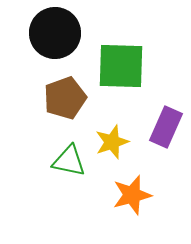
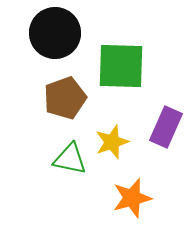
green triangle: moved 1 px right, 2 px up
orange star: moved 3 px down
